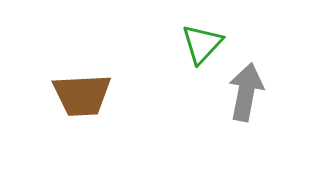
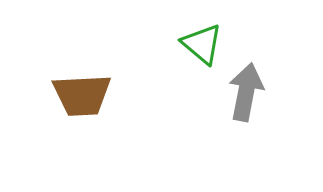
green triangle: rotated 33 degrees counterclockwise
